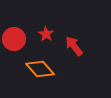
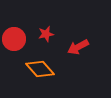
red star: rotated 28 degrees clockwise
red arrow: moved 4 px right, 1 px down; rotated 80 degrees counterclockwise
